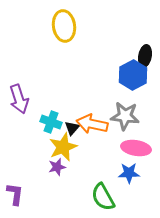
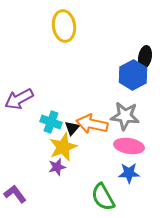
black ellipse: moved 1 px down
purple arrow: rotated 80 degrees clockwise
pink ellipse: moved 7 px left, 2 px up
purple L-shape: rotated 45 degrees counterclockwise
